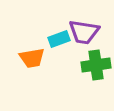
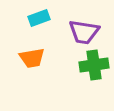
cyan rectangle: moved 20 px left, 21 px up
green cross: moved 2 px left
